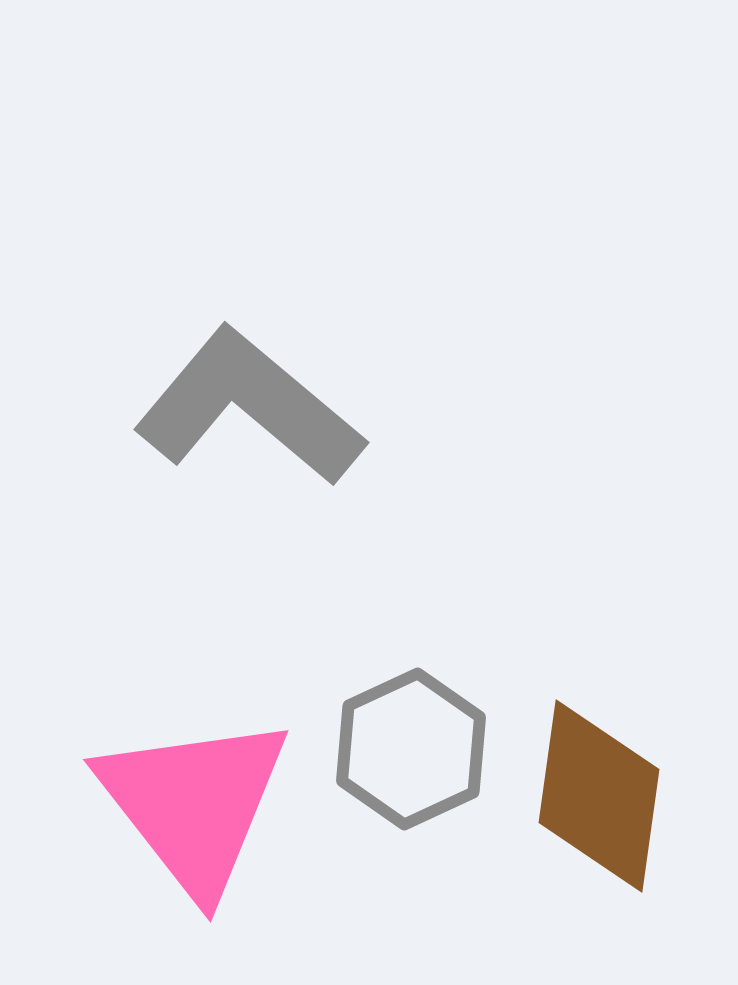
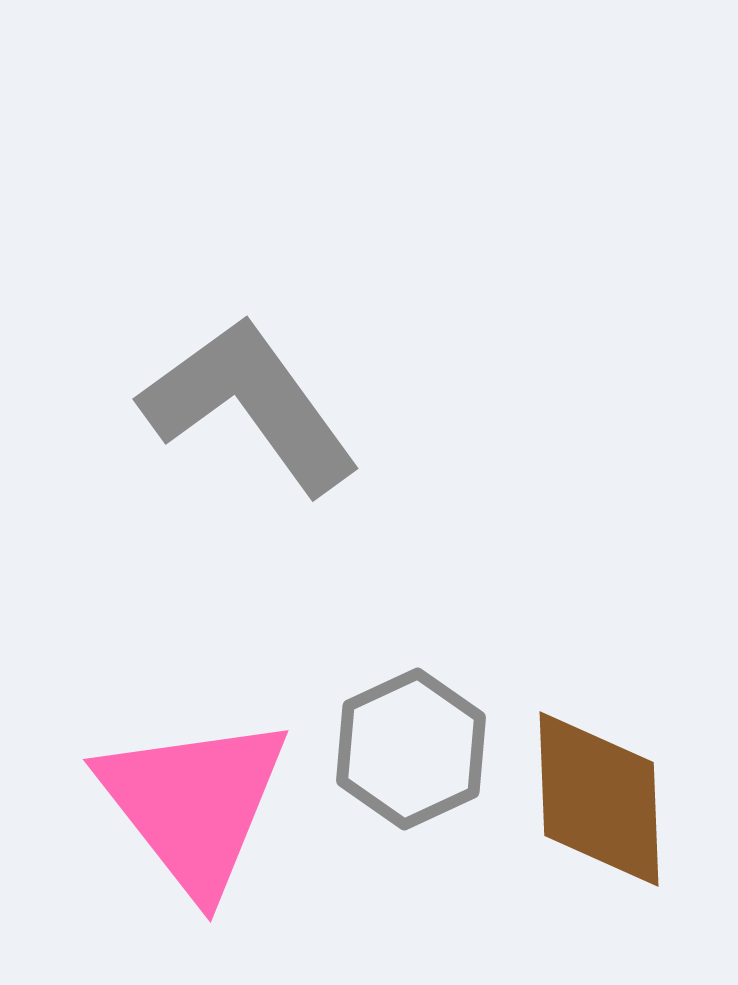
gray L-shape: moved 1 px right, 2 px up; rotated 14 degrees clockwise
brown diamond: moved 3 px down; rotated 10 degrees counterclockwise
